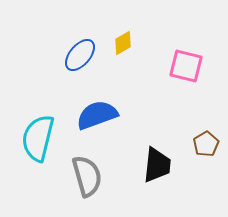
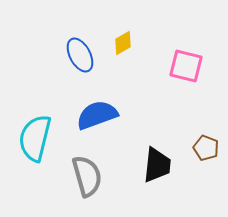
blue ellipse: rotated 68 degrees counterclockwise
cyan semicircle: moved 3 px left
brown pentagon: moved 4 px down; rotated 20 degrees counterclockwise
